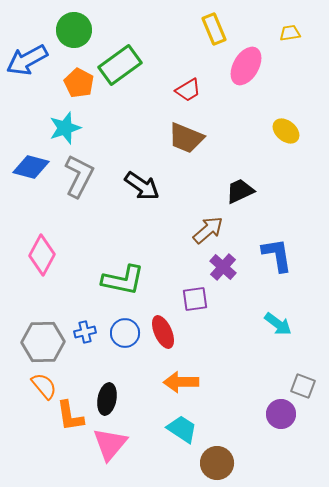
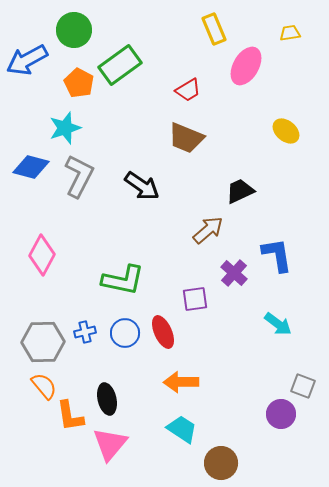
purple cross: moved 11 px right, 6 px down
black ellipse: rotated 24 degrees counterclockwise
brown circle: moved 4 px right
